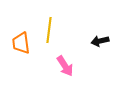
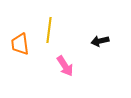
orange trapezoid: moved 1 px left, 1 px down
